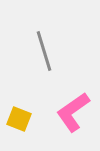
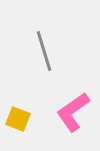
yellow square: moved 1 px left
